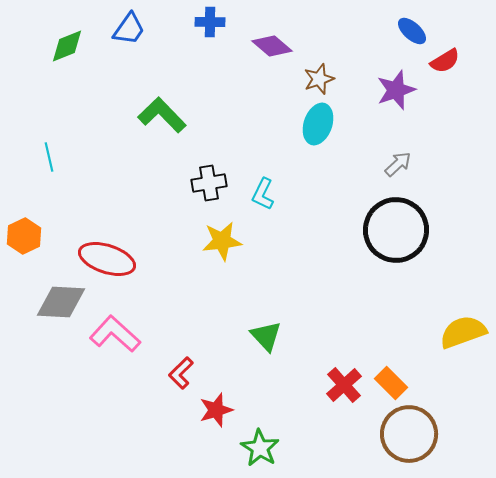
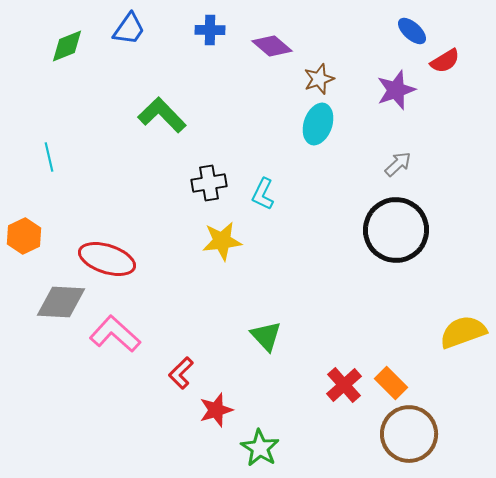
blue cross: moved 8 px down
